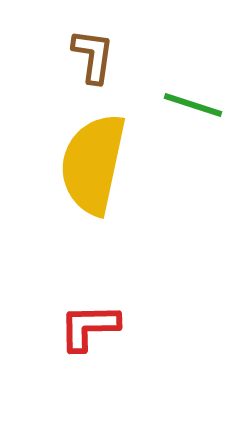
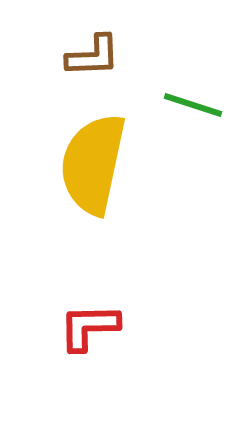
brown L-shape: rotated 80 degrees clockwise
